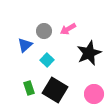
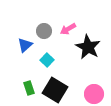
black star: moved 1 px left, 6 px up; rotated 20 degrees counterclockwise
